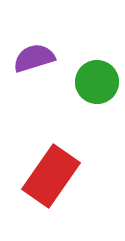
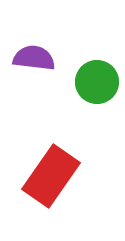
purple semicircle: rotated 24 degrees clockwise
